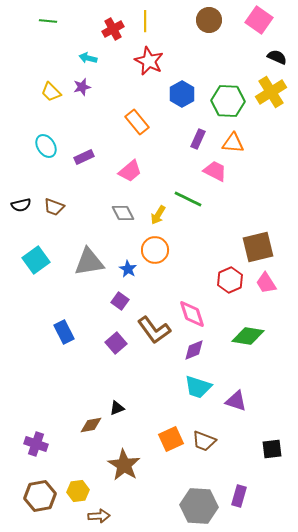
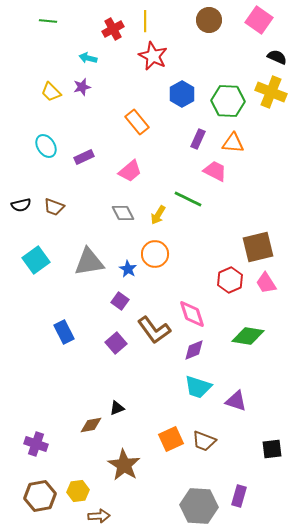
red star at (149, 61): moved 4 px right, 5 px up
yellow cross at (271, 92): rotated 36 degrees counterclockwise
orange circle at (155, 250): moved 4 px down
